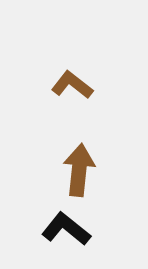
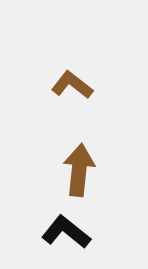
black L-shape: moved 3 px down
